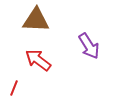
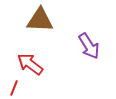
brown triangle: moved 4 px right
red arrow: moved 8 px left, 4 px down
